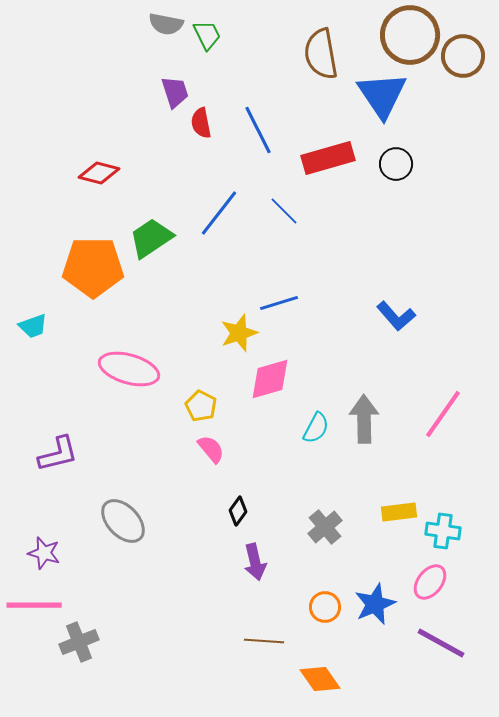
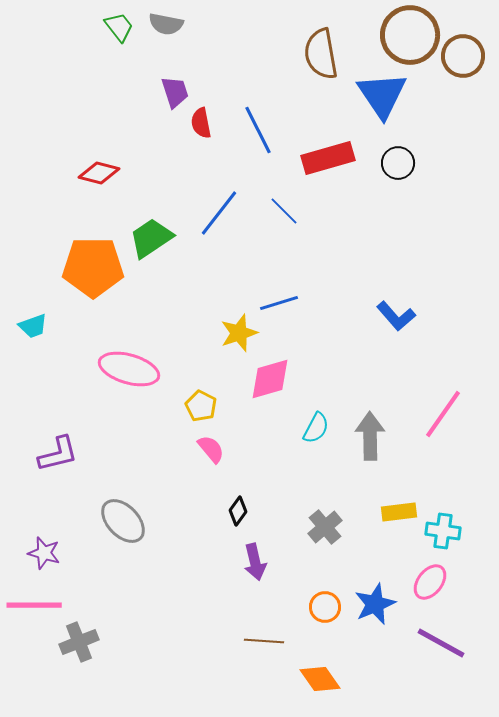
green trapezoid at (207, 35): moved 88 px left, 8 px up; rotated 12 degrees counterclockwise
black circle at (396, 164): moved 2 px right, 1 px up
gray arrow at (364, 419): moved 6 px right, 17 px down
